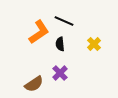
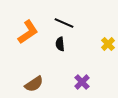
black line: moved 2 px down
orange L-shape: moved 11 px left
yellow cross: moved 14 px right
purple cross: moved 22 px right, 9 px down
